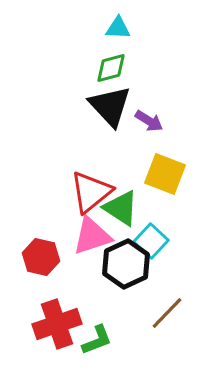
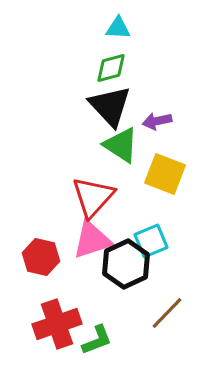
purple arrow: moved 8 px right; rotated 136 degrees clockwise
red triangle: moved 2 px right, 5 px down; rotated 9 degrees counterclockwise
green triangle: moved 63 px up
pink triangle: moved 4 px down
cyan square: rotated 24 degrees clockwise
